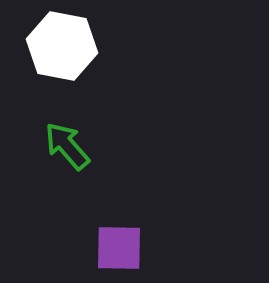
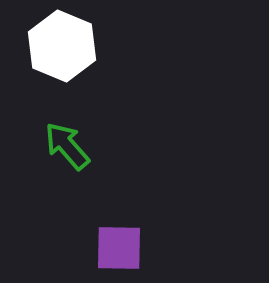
white hexagon: rotated 12 degrees clockwise
